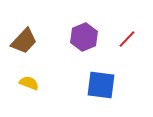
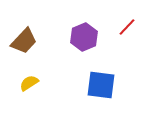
red line: moved 12 px up
yellow semicircle: rotated 54 degrees counterclockwise
